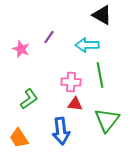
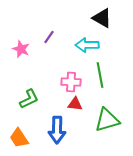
black triangle: moved 3 px down
green L-shape: rotated 10 degrees clockwise
green triangle: rotated 36 degrees clockwise
blue arrow: moved 4 px left, 1 px up; rotated 8 degrees clockwise
